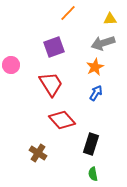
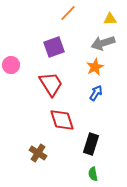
red diamond: rotated 24 degrees clockwise
